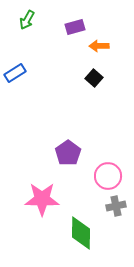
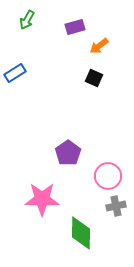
orange arrow: rotated 36 degrees counterclockwise
black square: rotated 18 degrees counterclockwise
